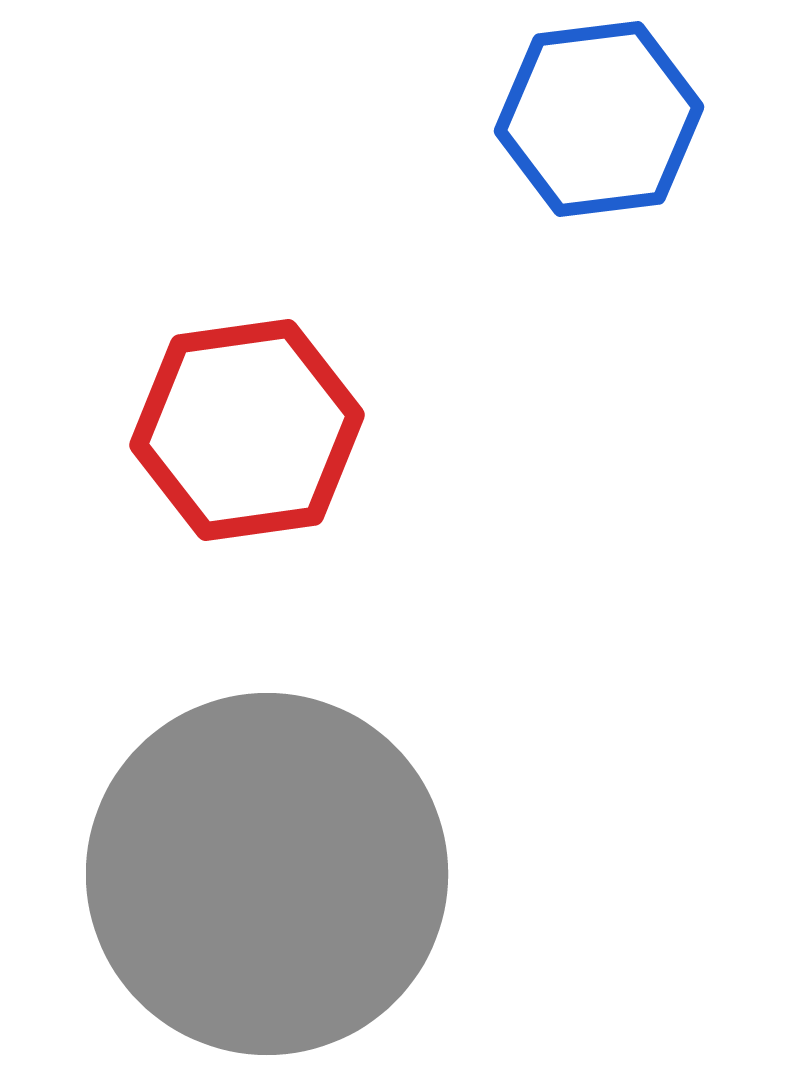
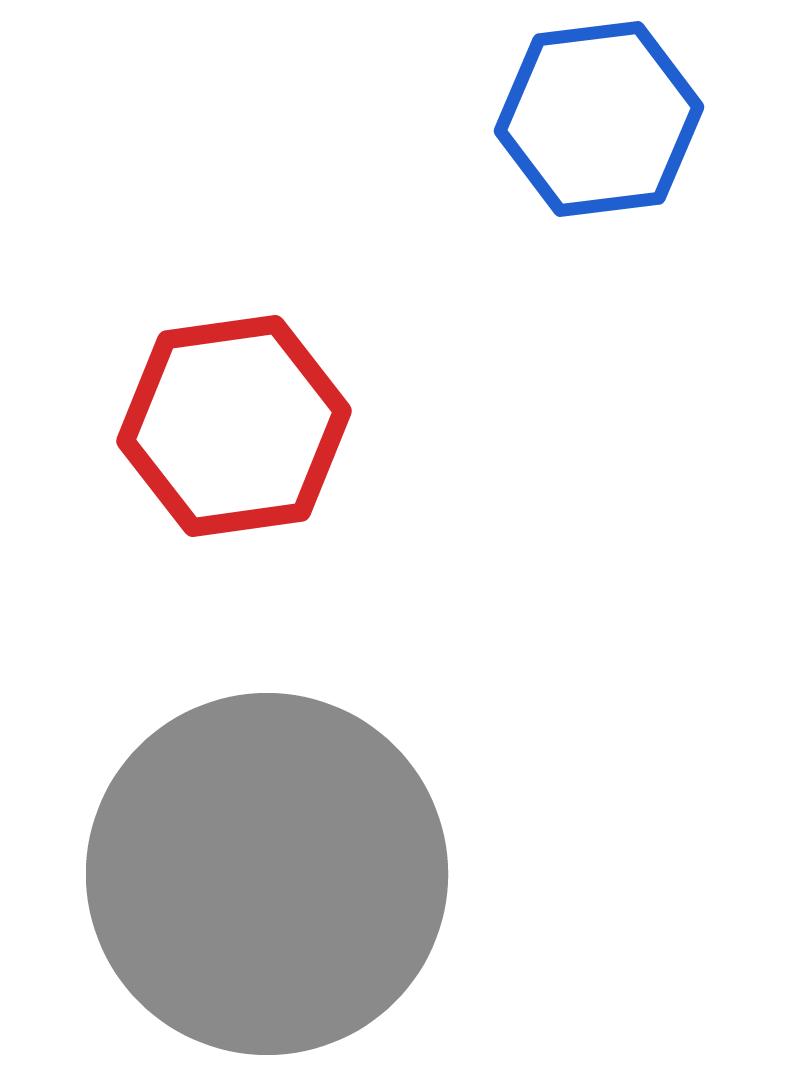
red hexagon: moved 13 px left, 4 px up
